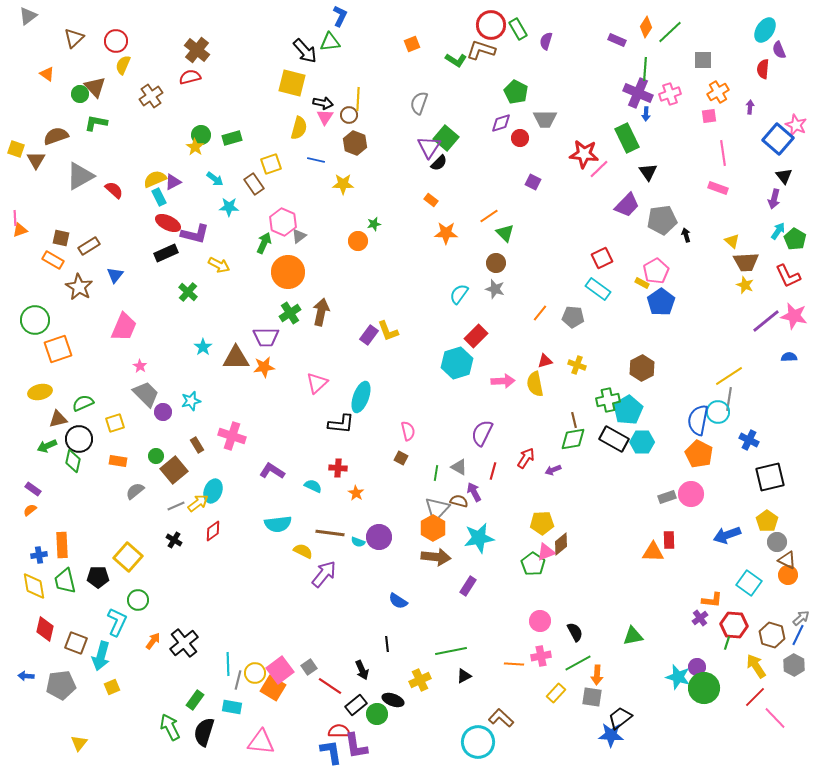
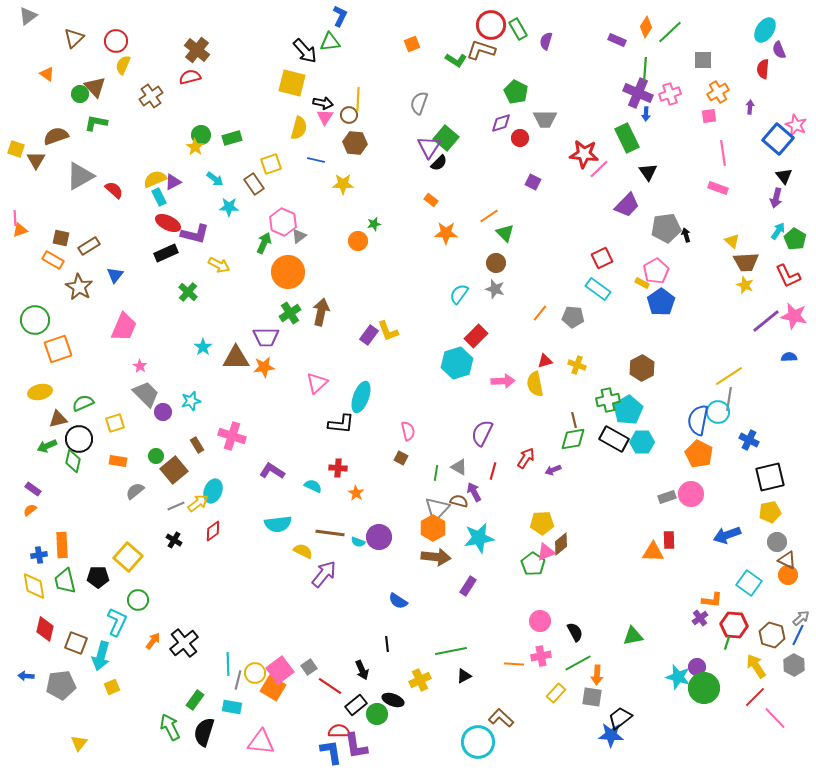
brown hexagon at (355, 143): rotated 15 degrees counterclockwise
purple arrow at (774, 199): moved 2 px right, 1 px up
gray pentagon at (662, 220): moved 4 px right, 8 px down
yellow pentagon at (767, 521): moved 3 px right, 9 px up; rotated 25 degrees clockwise
